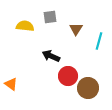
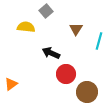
gray square: moved 4 px left, 6 px up; rotated 32 degrees counterclockwise
yellow semicircle: moved 1 px right, 1 px down
black arrow: moved 3 px up
red circle: moved 2 px left, 2 px up
orange triangle: rotated 48 degrees clockwise
brown circle: moved 1 px left, 4 px down
